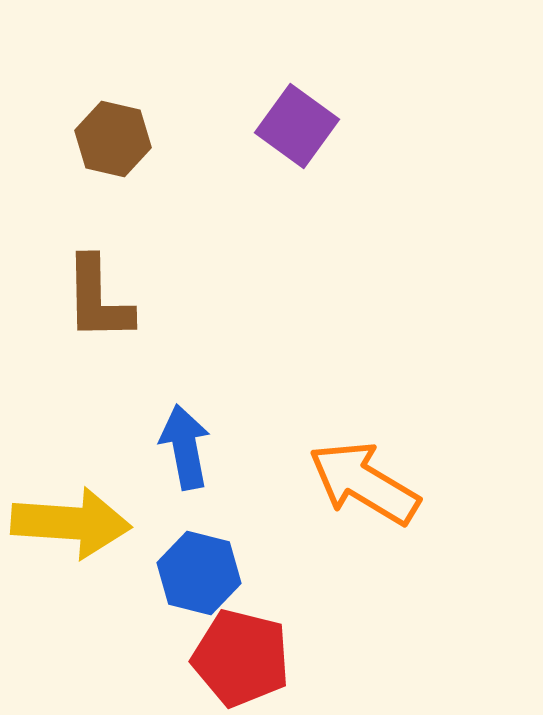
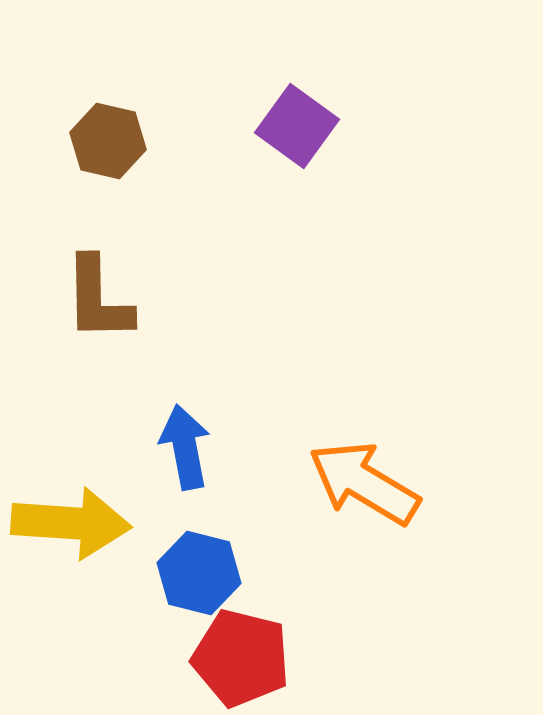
brown hexagon: moved 5 px left, 2 px down
